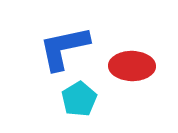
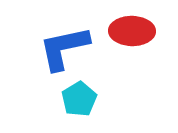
red ellipse: moved 35 px up
